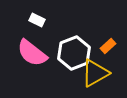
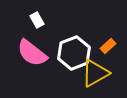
white rectangle: rotated 35 degrees clockwise
